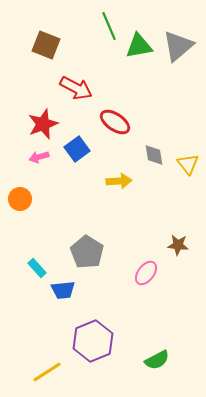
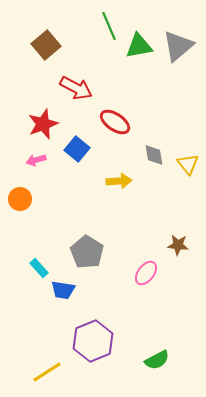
brown square: rotated 28 degrees clockwise
blue square: rotated 15 degrees counterclockwise
pink arrow: moved 3 px left, 3 px down
cyan rectangle: moved 2 px right
blue trapezoid: rotated 15 degrees clockwise
